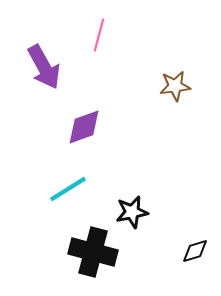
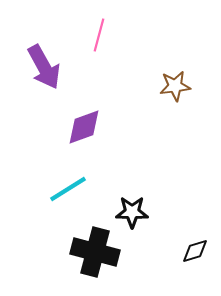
black star: rotated 12 degrees clockwise
black cross: moved 2 px right
